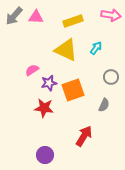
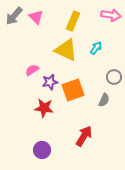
pink triangle: rotated 42 degrees clockwise
yellow rectangle: rotated 48 degrees counterclockwise
gray circle: moved 3 px right
purple star: moved 1 px right, 1 px up
gray semicircle: moved 5 px up
purple circle: moved 3 px left, 5 px up
